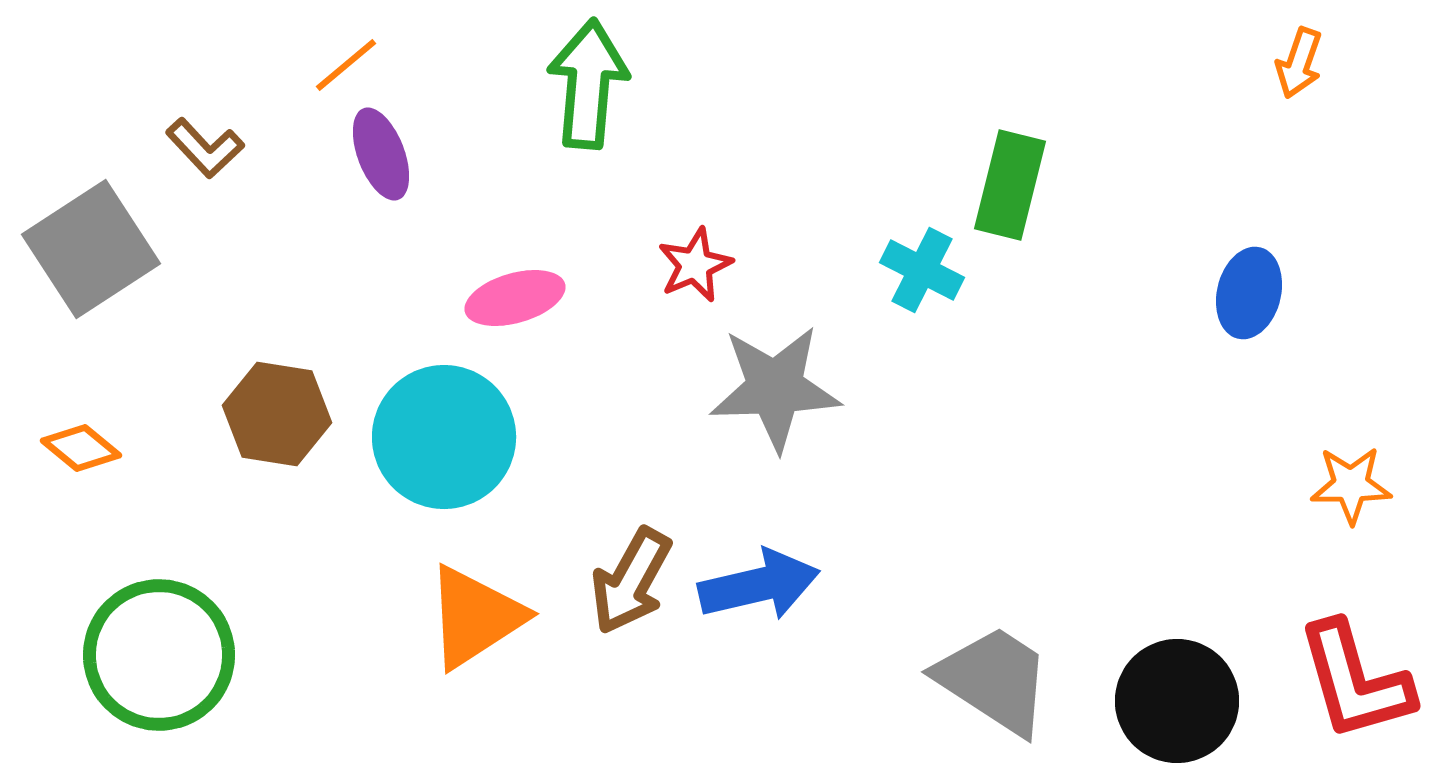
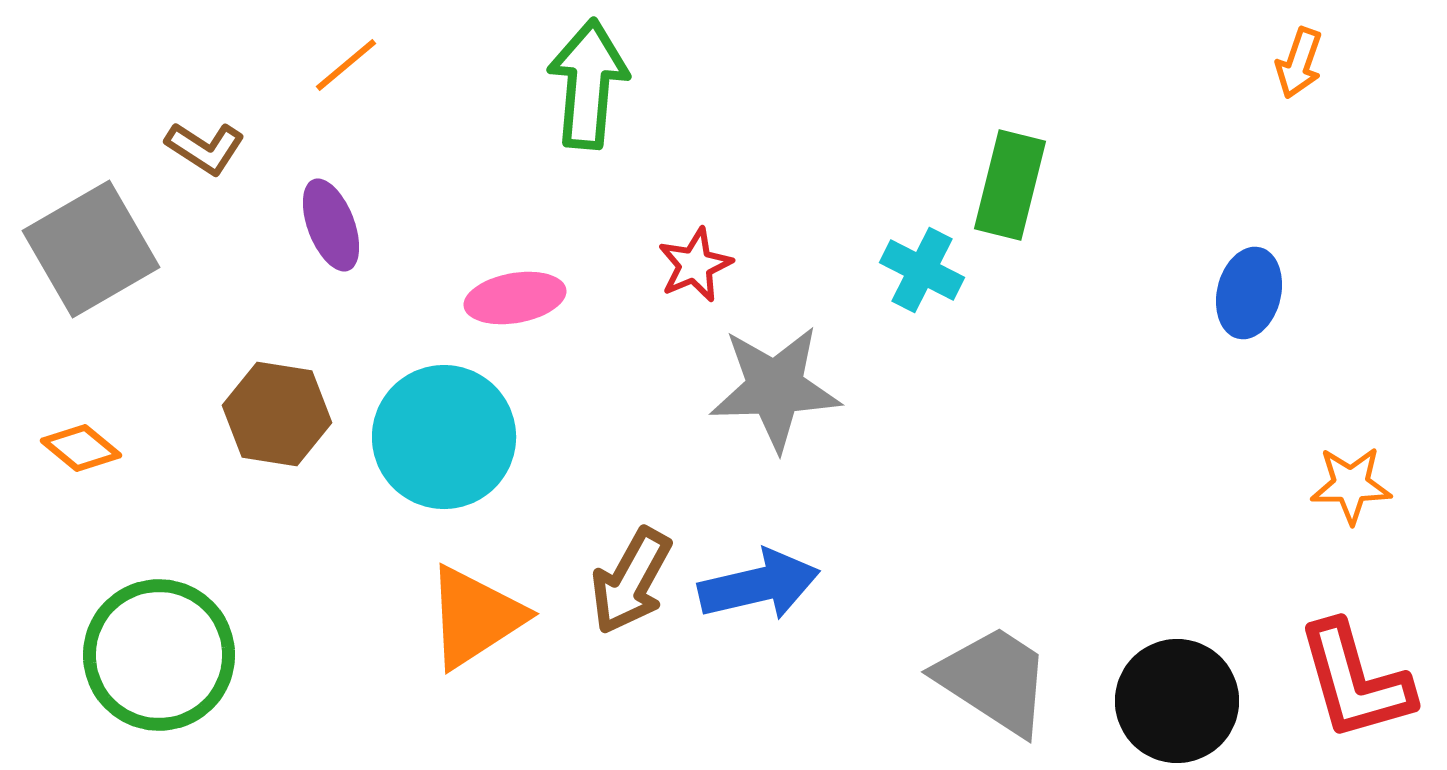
brown L-shape: rotated 14 degrees counterclockwise
purple ellipse: moved 50 px left, 71 px down
gray square: rotated 3 degrees clockwise
pink ellipse: rotated 6 degrees clockwise
